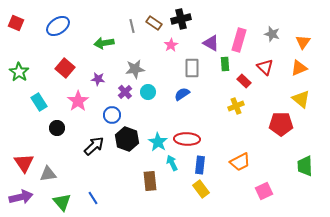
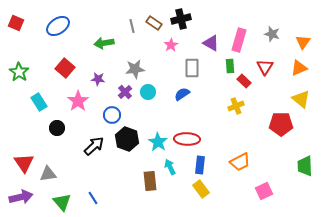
green rectangle at (225, 64): moved 5 px right, 2 px down
red triangle at (265, 67): rotated 18 degrees clockwise
cyan arrow at (172, 163): moved 2 px left, 4 px down
